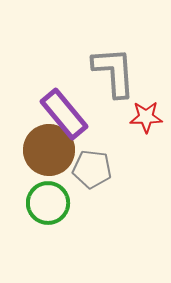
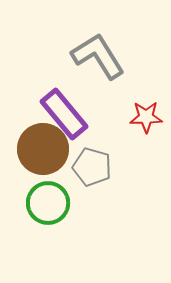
gray L-shape: moved 16 px left, 16 px up; rotated 28 degrees counterclockwise
brown circle: moved 6 px left, 1 px up
gray pentagon: moved 2 px up; rotated 9 degrees clockwise
